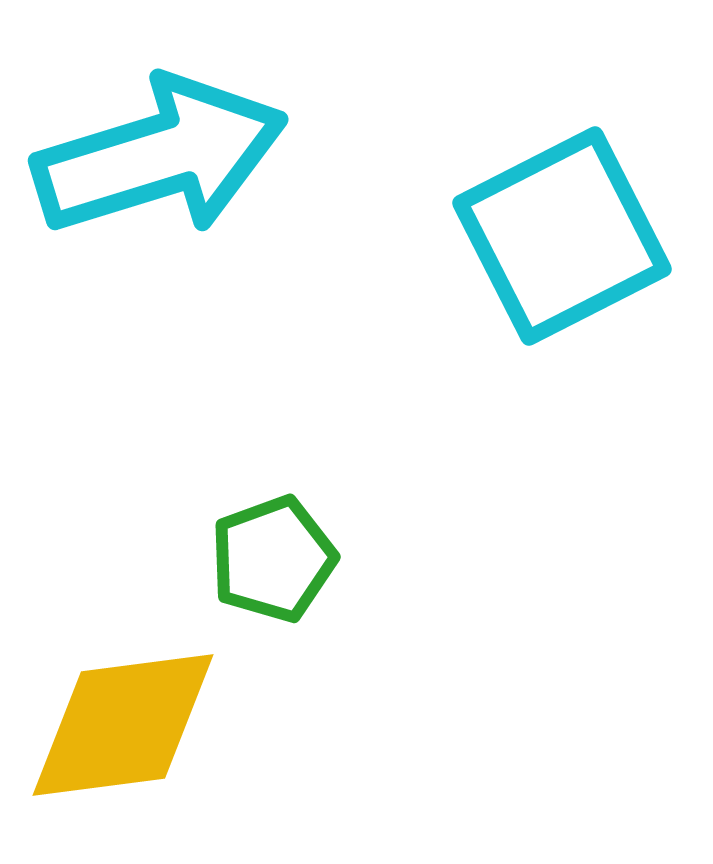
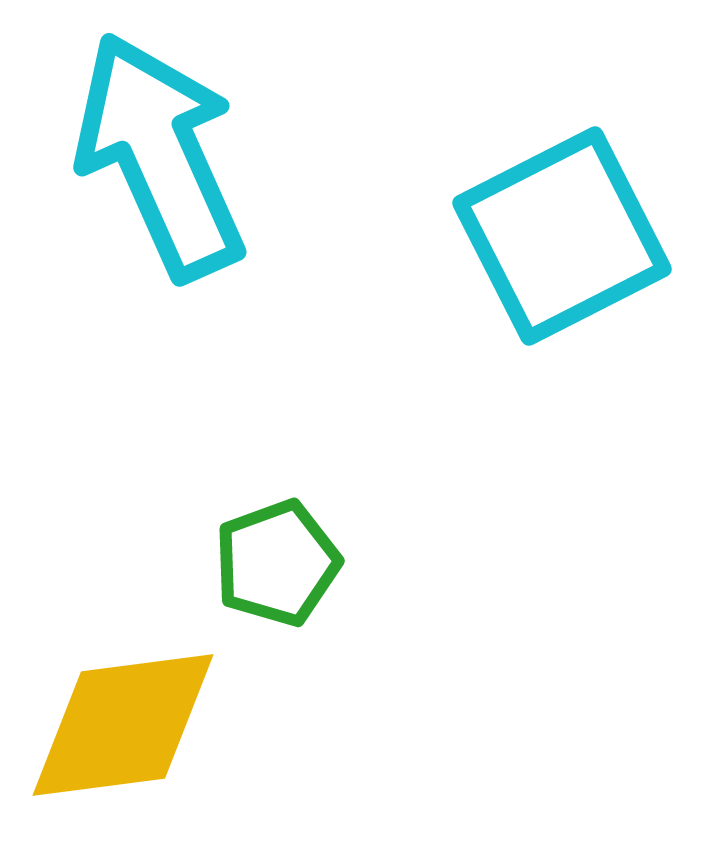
cyan arrow: rotated 97 degrees counterclockwise
green pentagon: moved 4 px right, 4 px down
